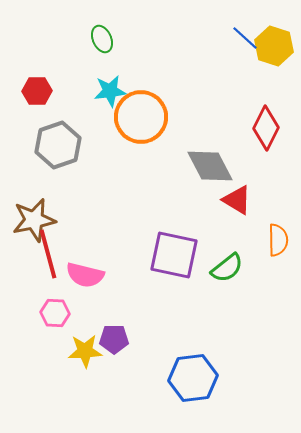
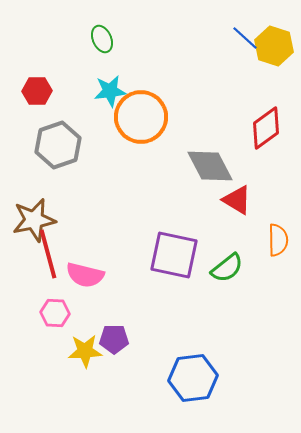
red diamond: rotated 27 degrees clockwise
